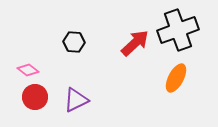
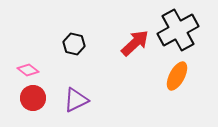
black cross: rotated 9 degrees counterclockwise
black hexagon: moved 2 px down; rotated 10 degrees clockwise
orange ellipse: moved 1 px right, 2 px up
red circle: moved 2 px left, 1 px down
